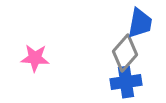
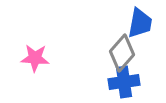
gray diamond: moved 3 px left
blue cross: moved 2 px left
